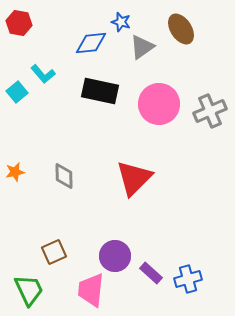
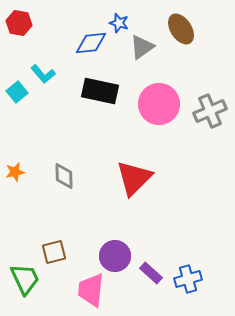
blue star: moved 2 px left, 1 px down
brown square: rotated 10 degrees clockwise
green trapezoid: moved 4 px left, 11 px up
